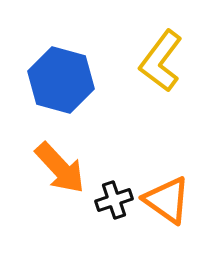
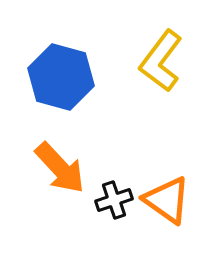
blue hexagon: moved 3 px up
